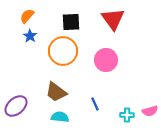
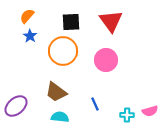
red triangle: moved 2 px left, 2 px down
